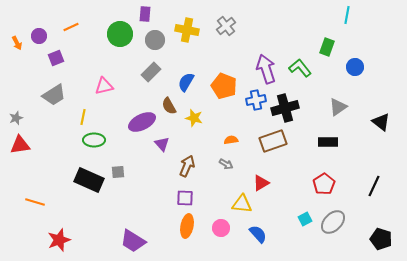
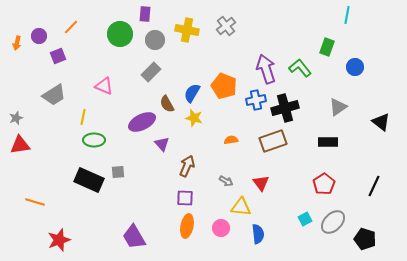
orange line at (71, 27): rotated 21 degrees counterclockwise
orange arrow at (17, 43): rotated 40 degrees clockwise
purple square at (56, 58): moved 2 px right, 2 px up
blue semicircle at (186, 82): moved 6 px right, 11 px down
pink triangle at (104, 86): rotated 36 degrees clockwise
brown semicircle at (169, 106): moved 2 px left, 2 px up
gray arrow at (226, 164): moved 17 px down
red triangle at (261, 183): rotated 36 degrees counterclockwise
yellow triangle at (242, 204): moved 1 px left, 3 px down
blue semicircle at (258, 234): rotated 36 degrees clockwise
black pentagon at (381, 239): moved 16 px left
purple trapezoid at (133, 241): moved 1 px right, 4 px up; rotated 28 degrees clockwise
